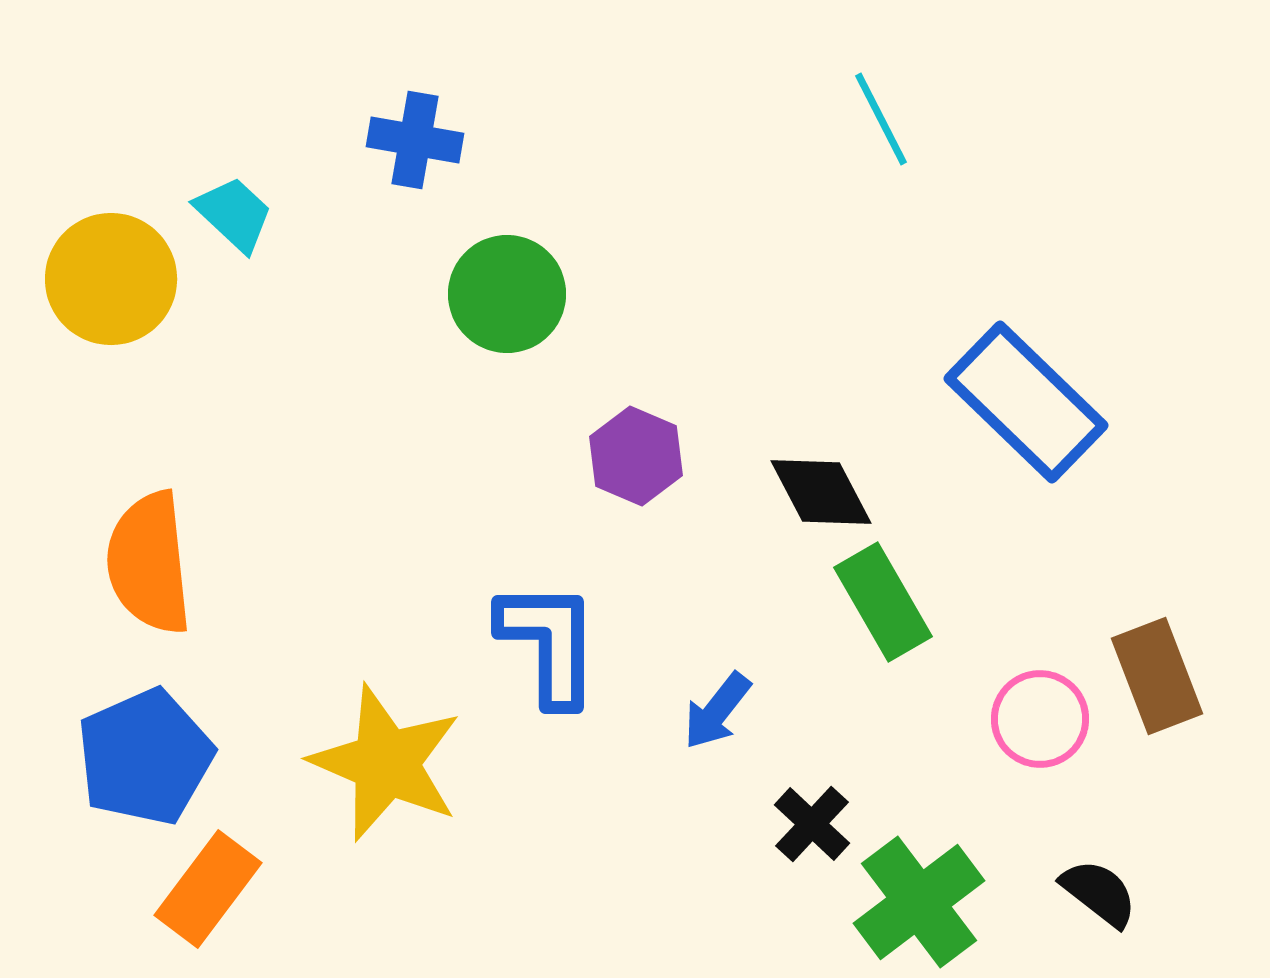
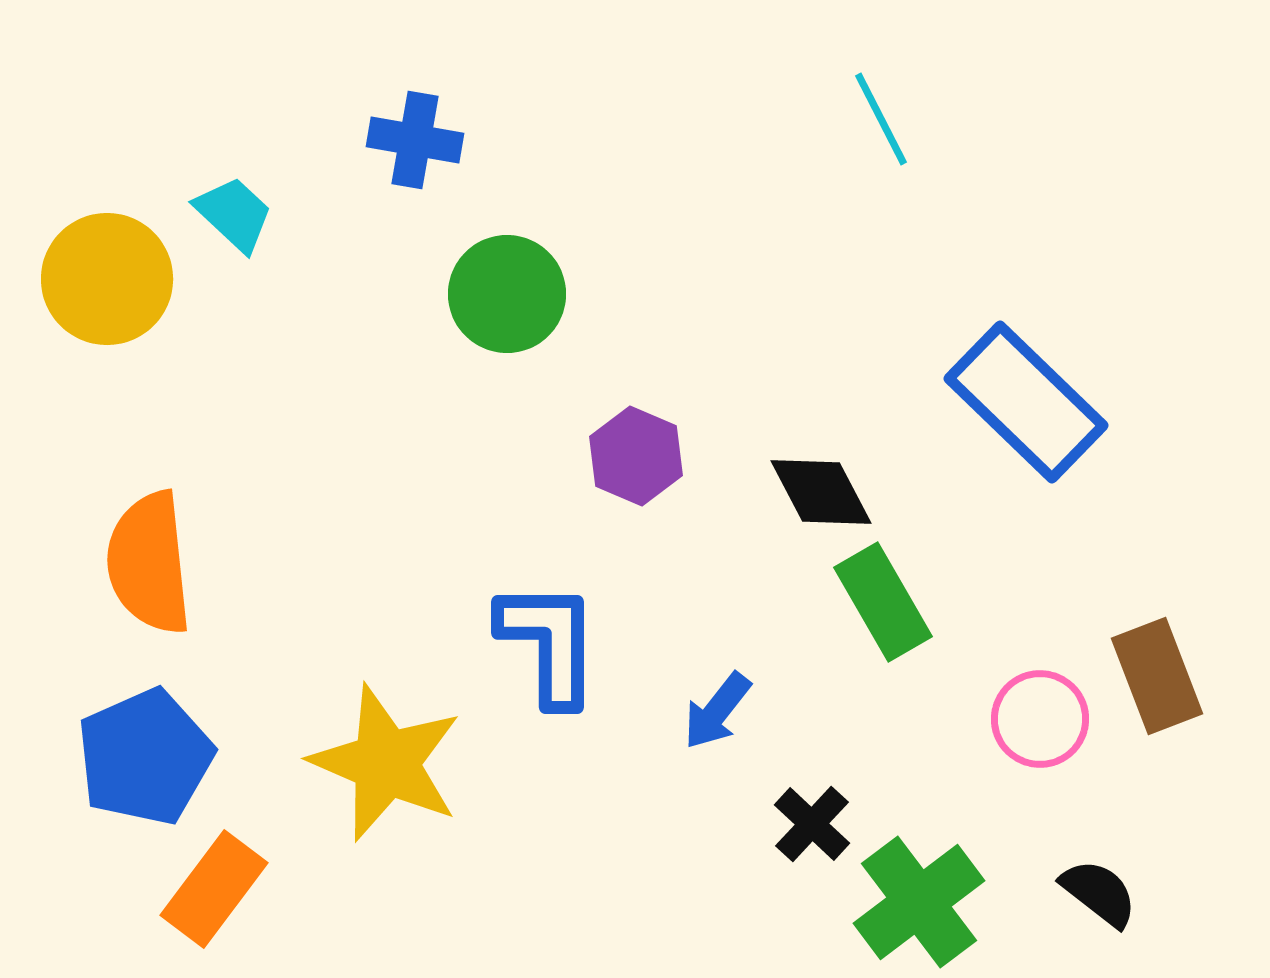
yellow circle: moved 4 px left
orange rectangle: moved 6 px right
